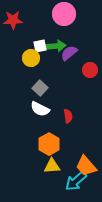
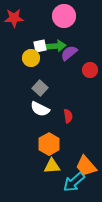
pink circle: moved 2 px down
red star: moved 1 px right, 2 px up
cyan arrow: moved 2 px left, 1 px down
